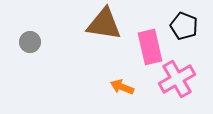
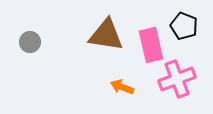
brown triangle: moved 2 px right, 11 px down
pink rectangle: moved 1 px right, 2 px up
pink cross: rotated 9 degrees clockwise
